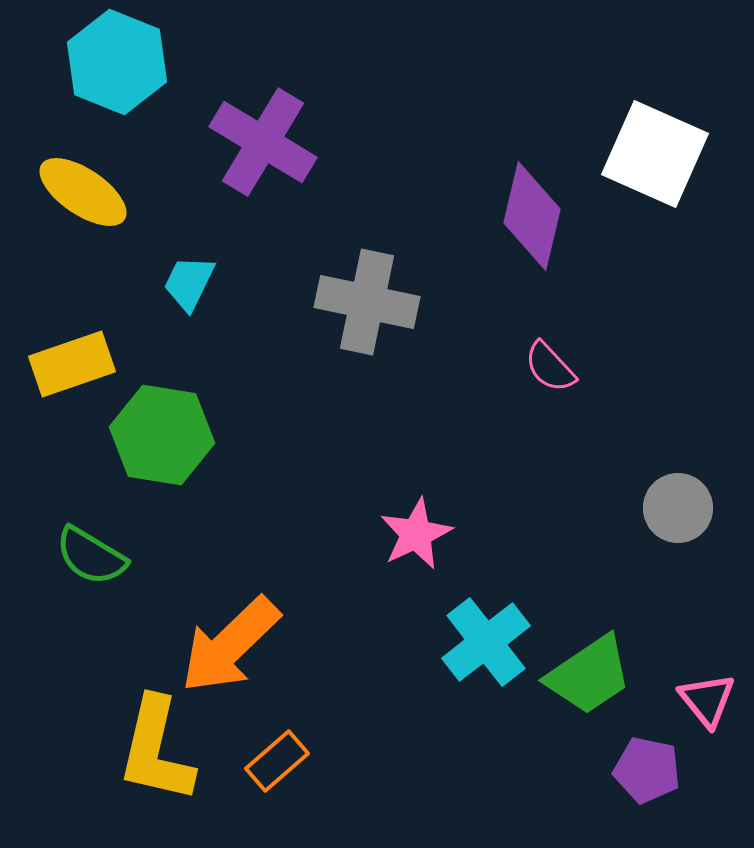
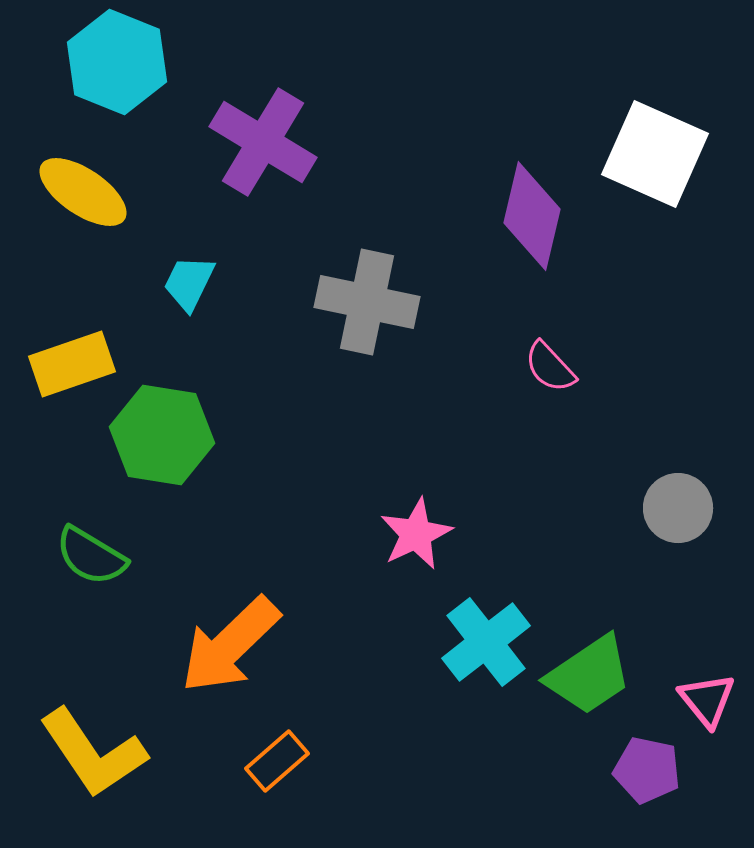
yellow L-shape: moved 63 px left, 3 px down; rotated 47 degrees counterclockwise
